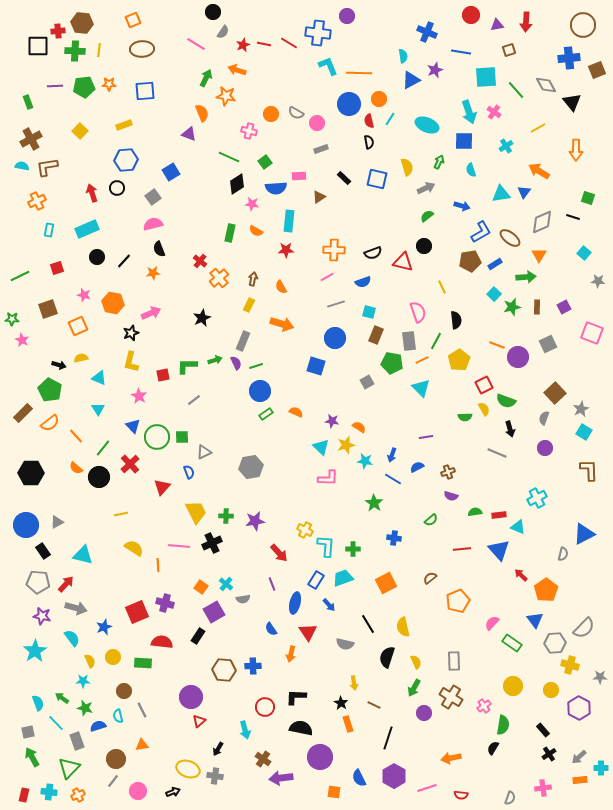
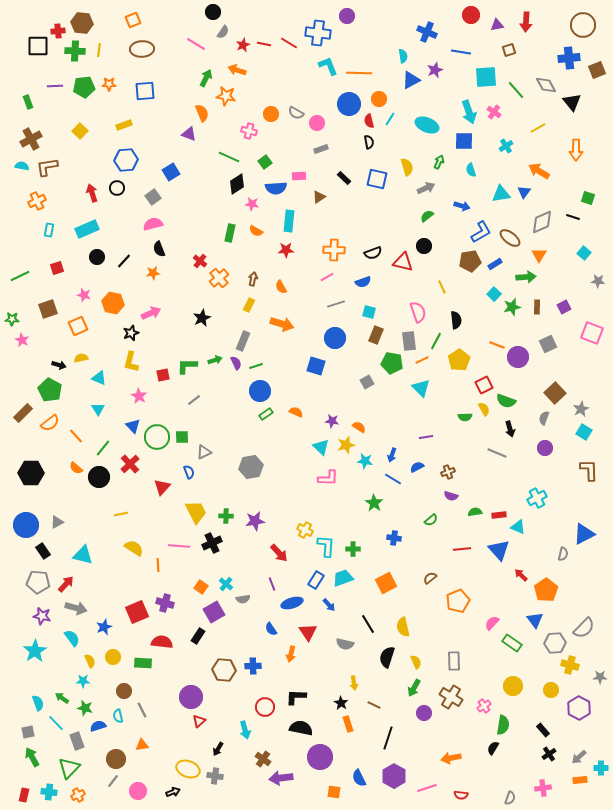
blue ellipse at (295, 603): moved 3 px left; rotated 60 degrees clockwise
